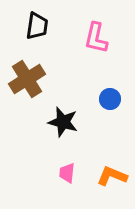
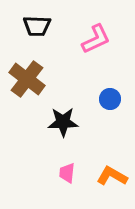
black trapezoid: rotated 84 degrees clockwise
pink L-shape: moved 1 px down; rotated 128 degrees counterclockwise
brown cross: rotated 21 degrees counterclockwise
black star: rotated 16 degrees counterclockwise
orange L-shape: rotated 8 degrees clockwise
